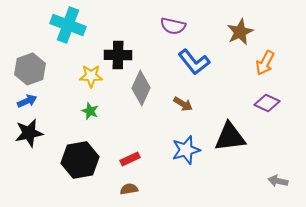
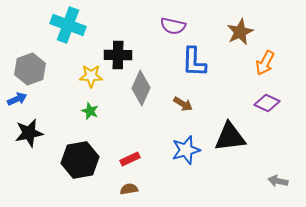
blue L-shape: rotated 40 degrees clockwise
blue arrow: moved 10 px left, 2 px up
